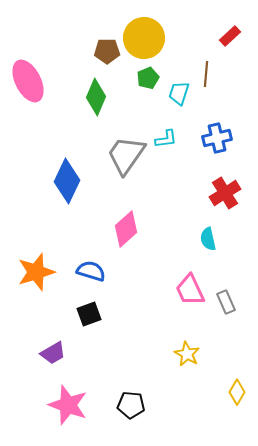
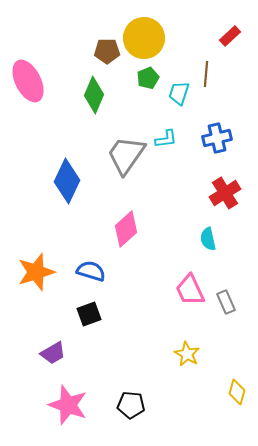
green diamond: moved 2 px left, 2 px up
yellow diamond: rotated 15 degrees counterclockwise
